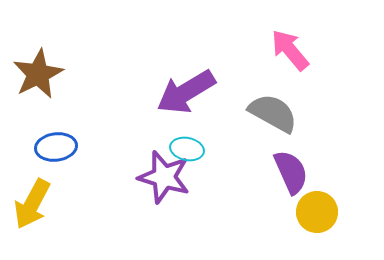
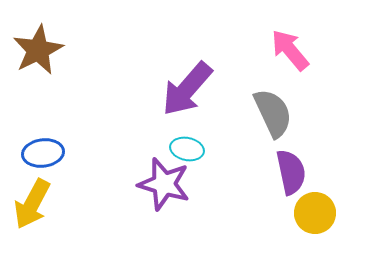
brown star: moved 24 px up
purple arrow: moved 1 px right, 3 px up; rotated 18 degrees counterclockwise
gray semicircle: rotated 36 degrees clockwise
blue ellipse: moved 13 px left, 6 px down
purple semicircle: rotated 12 degrees clockwise
purple star: moved 7 px down
yellow circle: moved 2 px left, 1 px down
